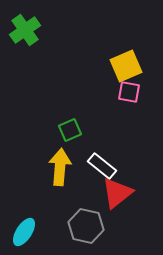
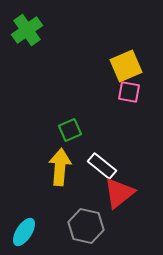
green cross: moved 2 px right
red triangle: moved 2 px right
